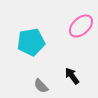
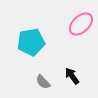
pink ellipse: moved 2 px up
gray semicircle: moved 2 px right, 4 px up
